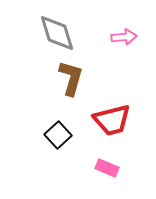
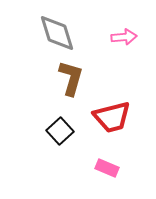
red trapezoid: moved 3 px up
black square: moved 2 px right, 4 px up
